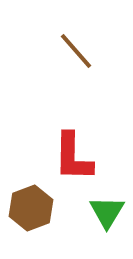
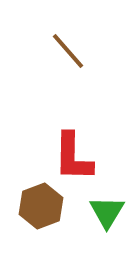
brown line: moved 8 px left
brown hexagon: moved 10 px right, 2 px up
